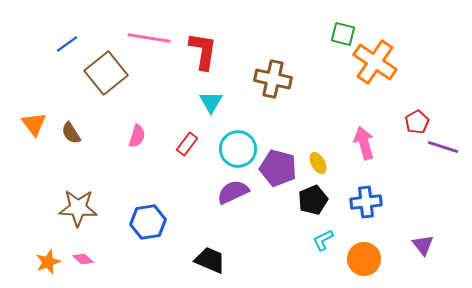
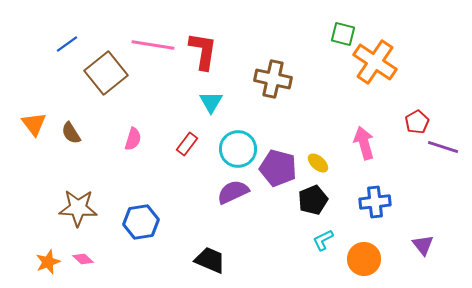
pink line: moved 4 px right, 7 px down
pink semicircle: moved 4 px left, 3 px down
yellow ellipse: rotated 20 degrees counterclockwise
blue cross: moved 9 px right
blue hexagon: moved 7 px left
